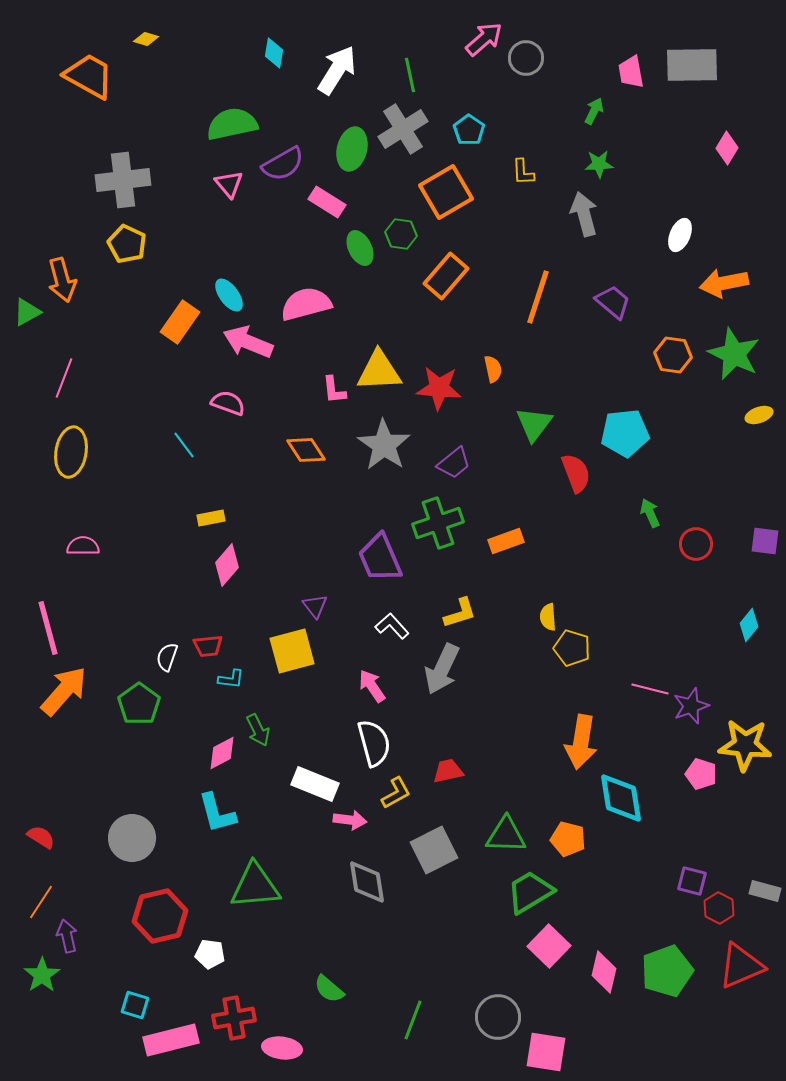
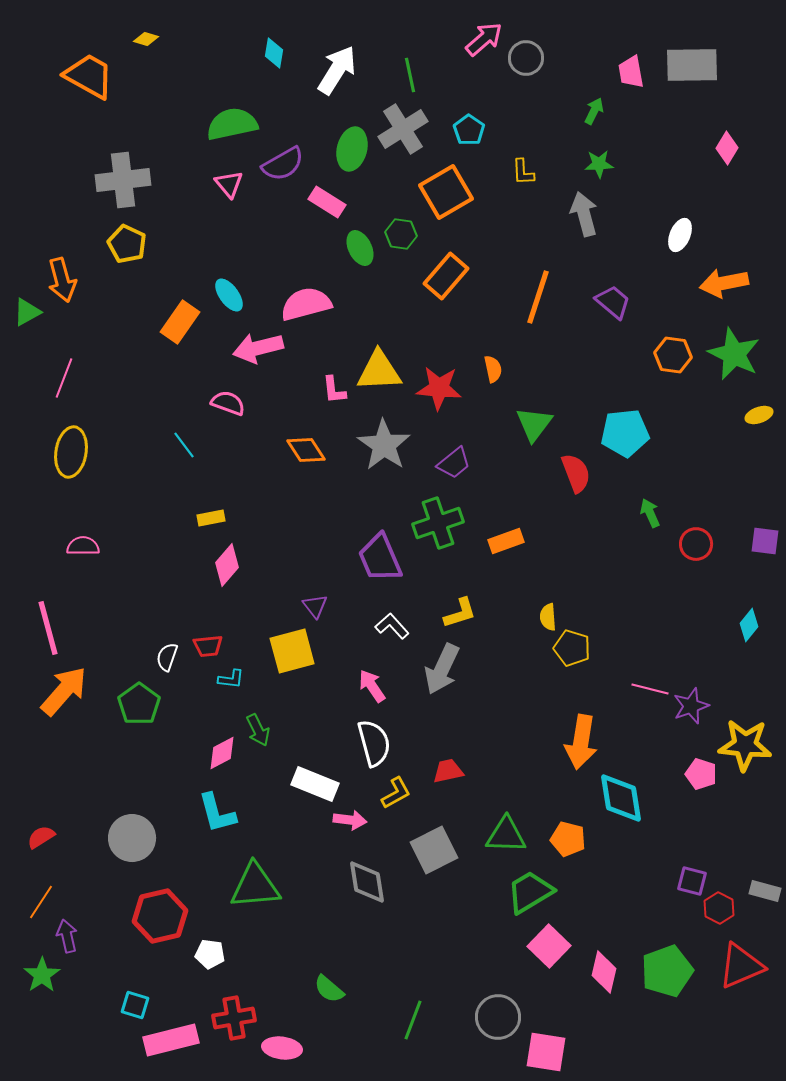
pink arrow at (248, 342): moved 10 px right, 6 px down; rotated 36 degrees counterclockwise
red semicircle at (41, 837): rotated 64 degrees counterclockwise
